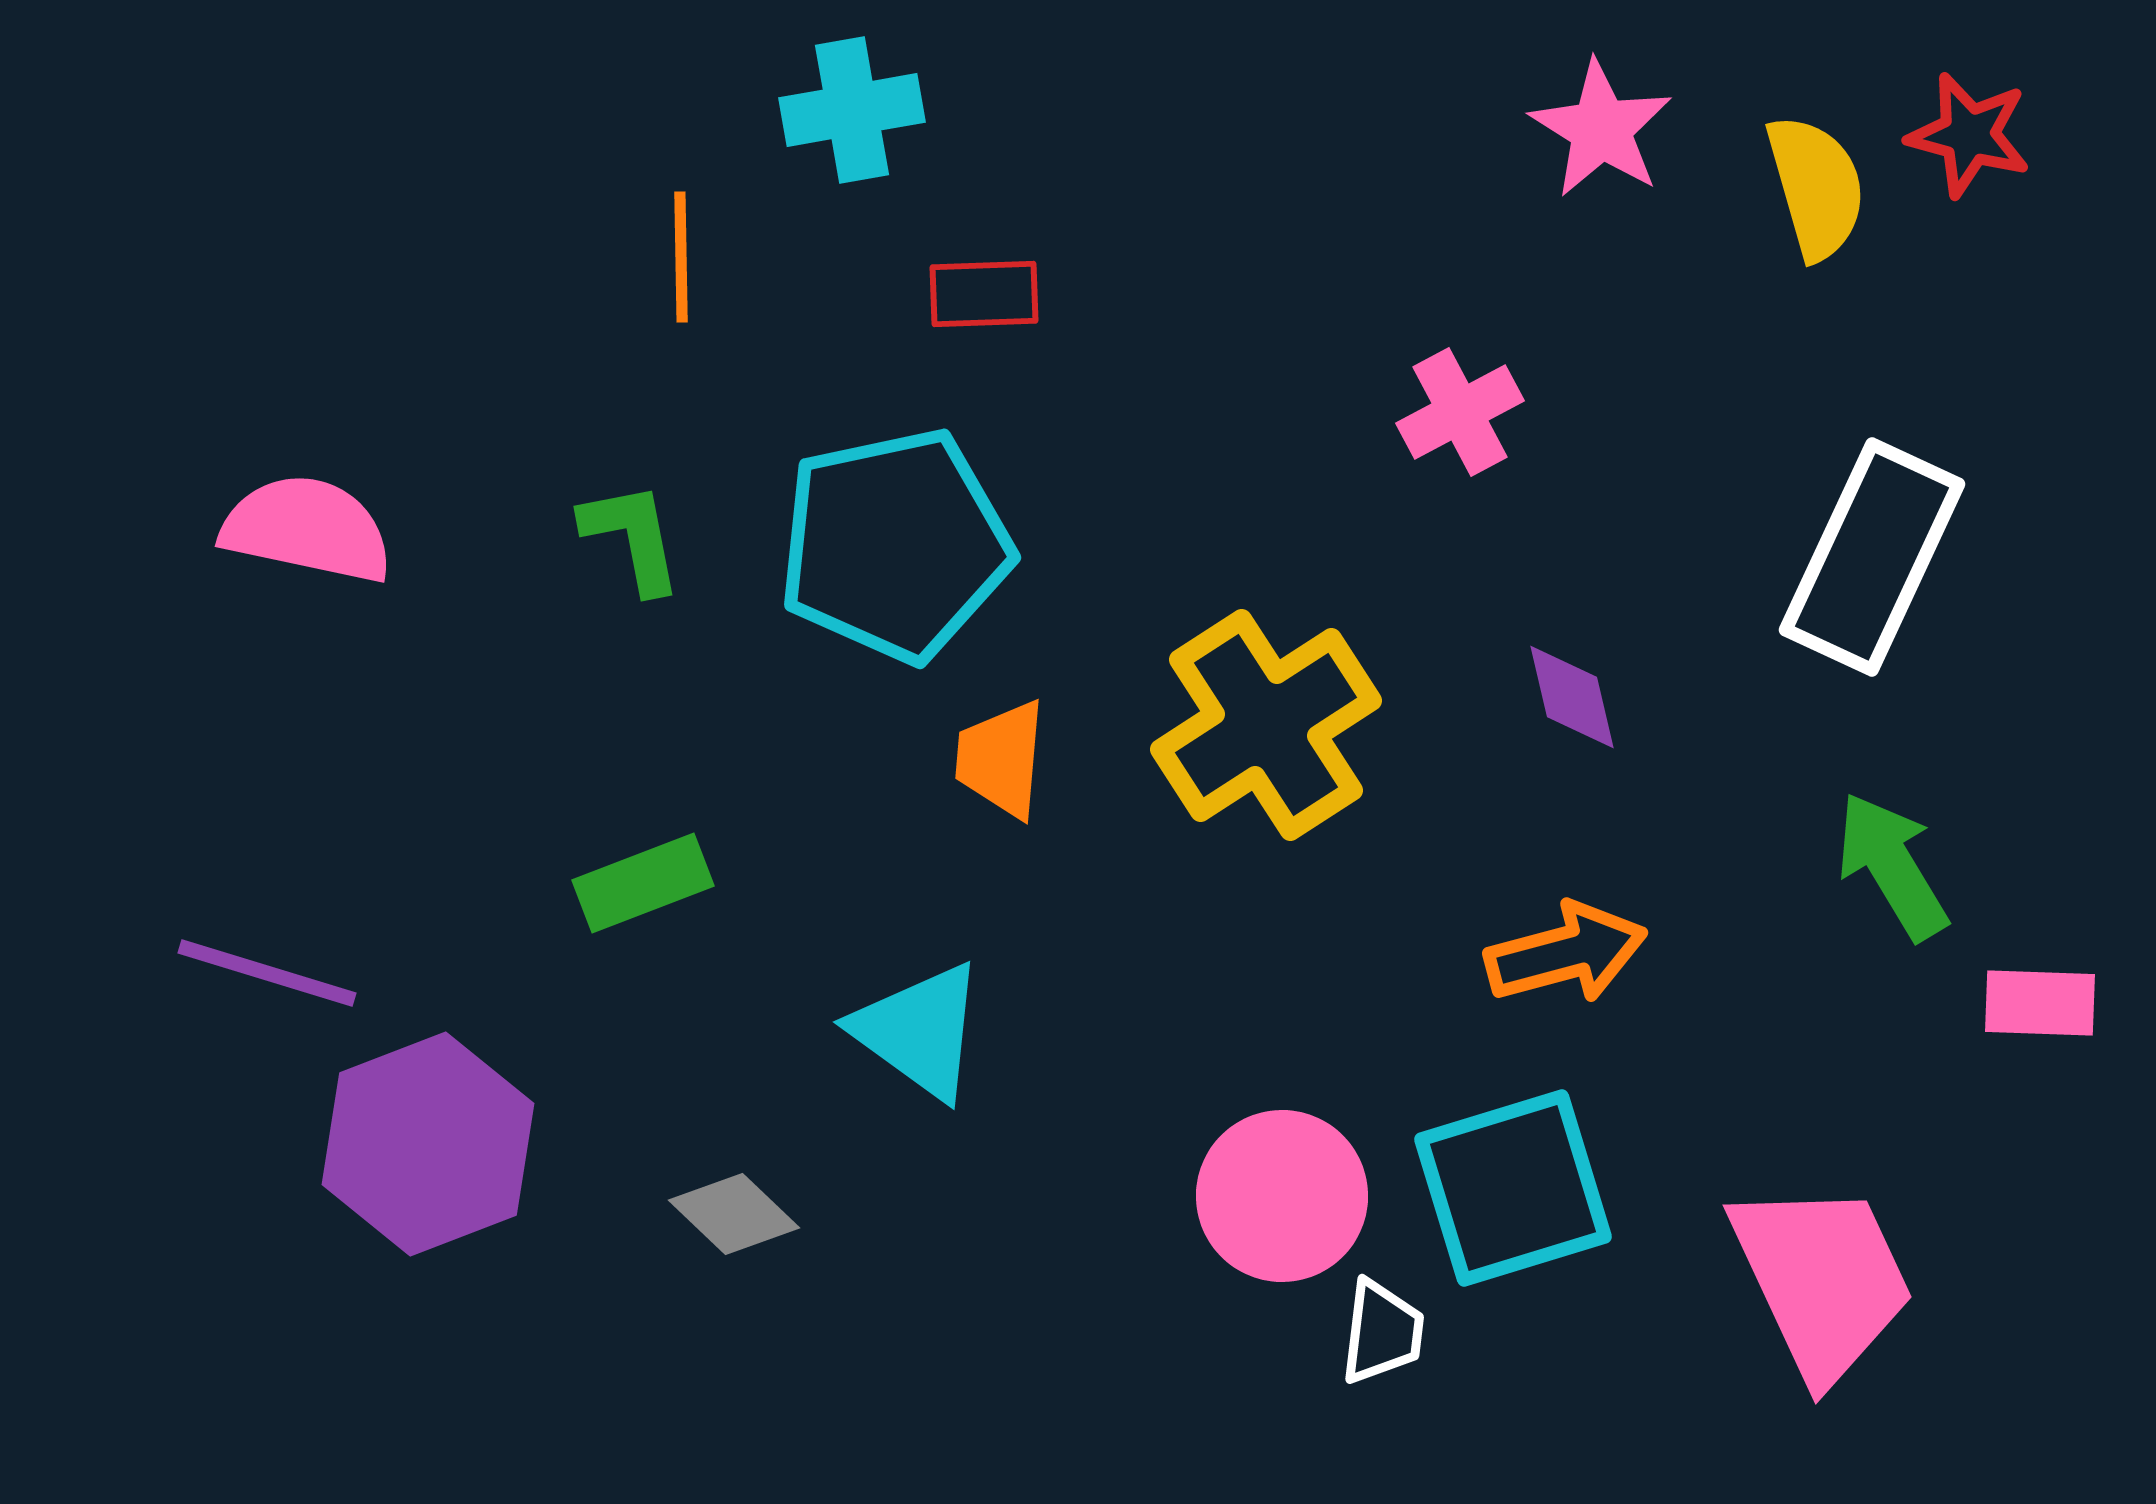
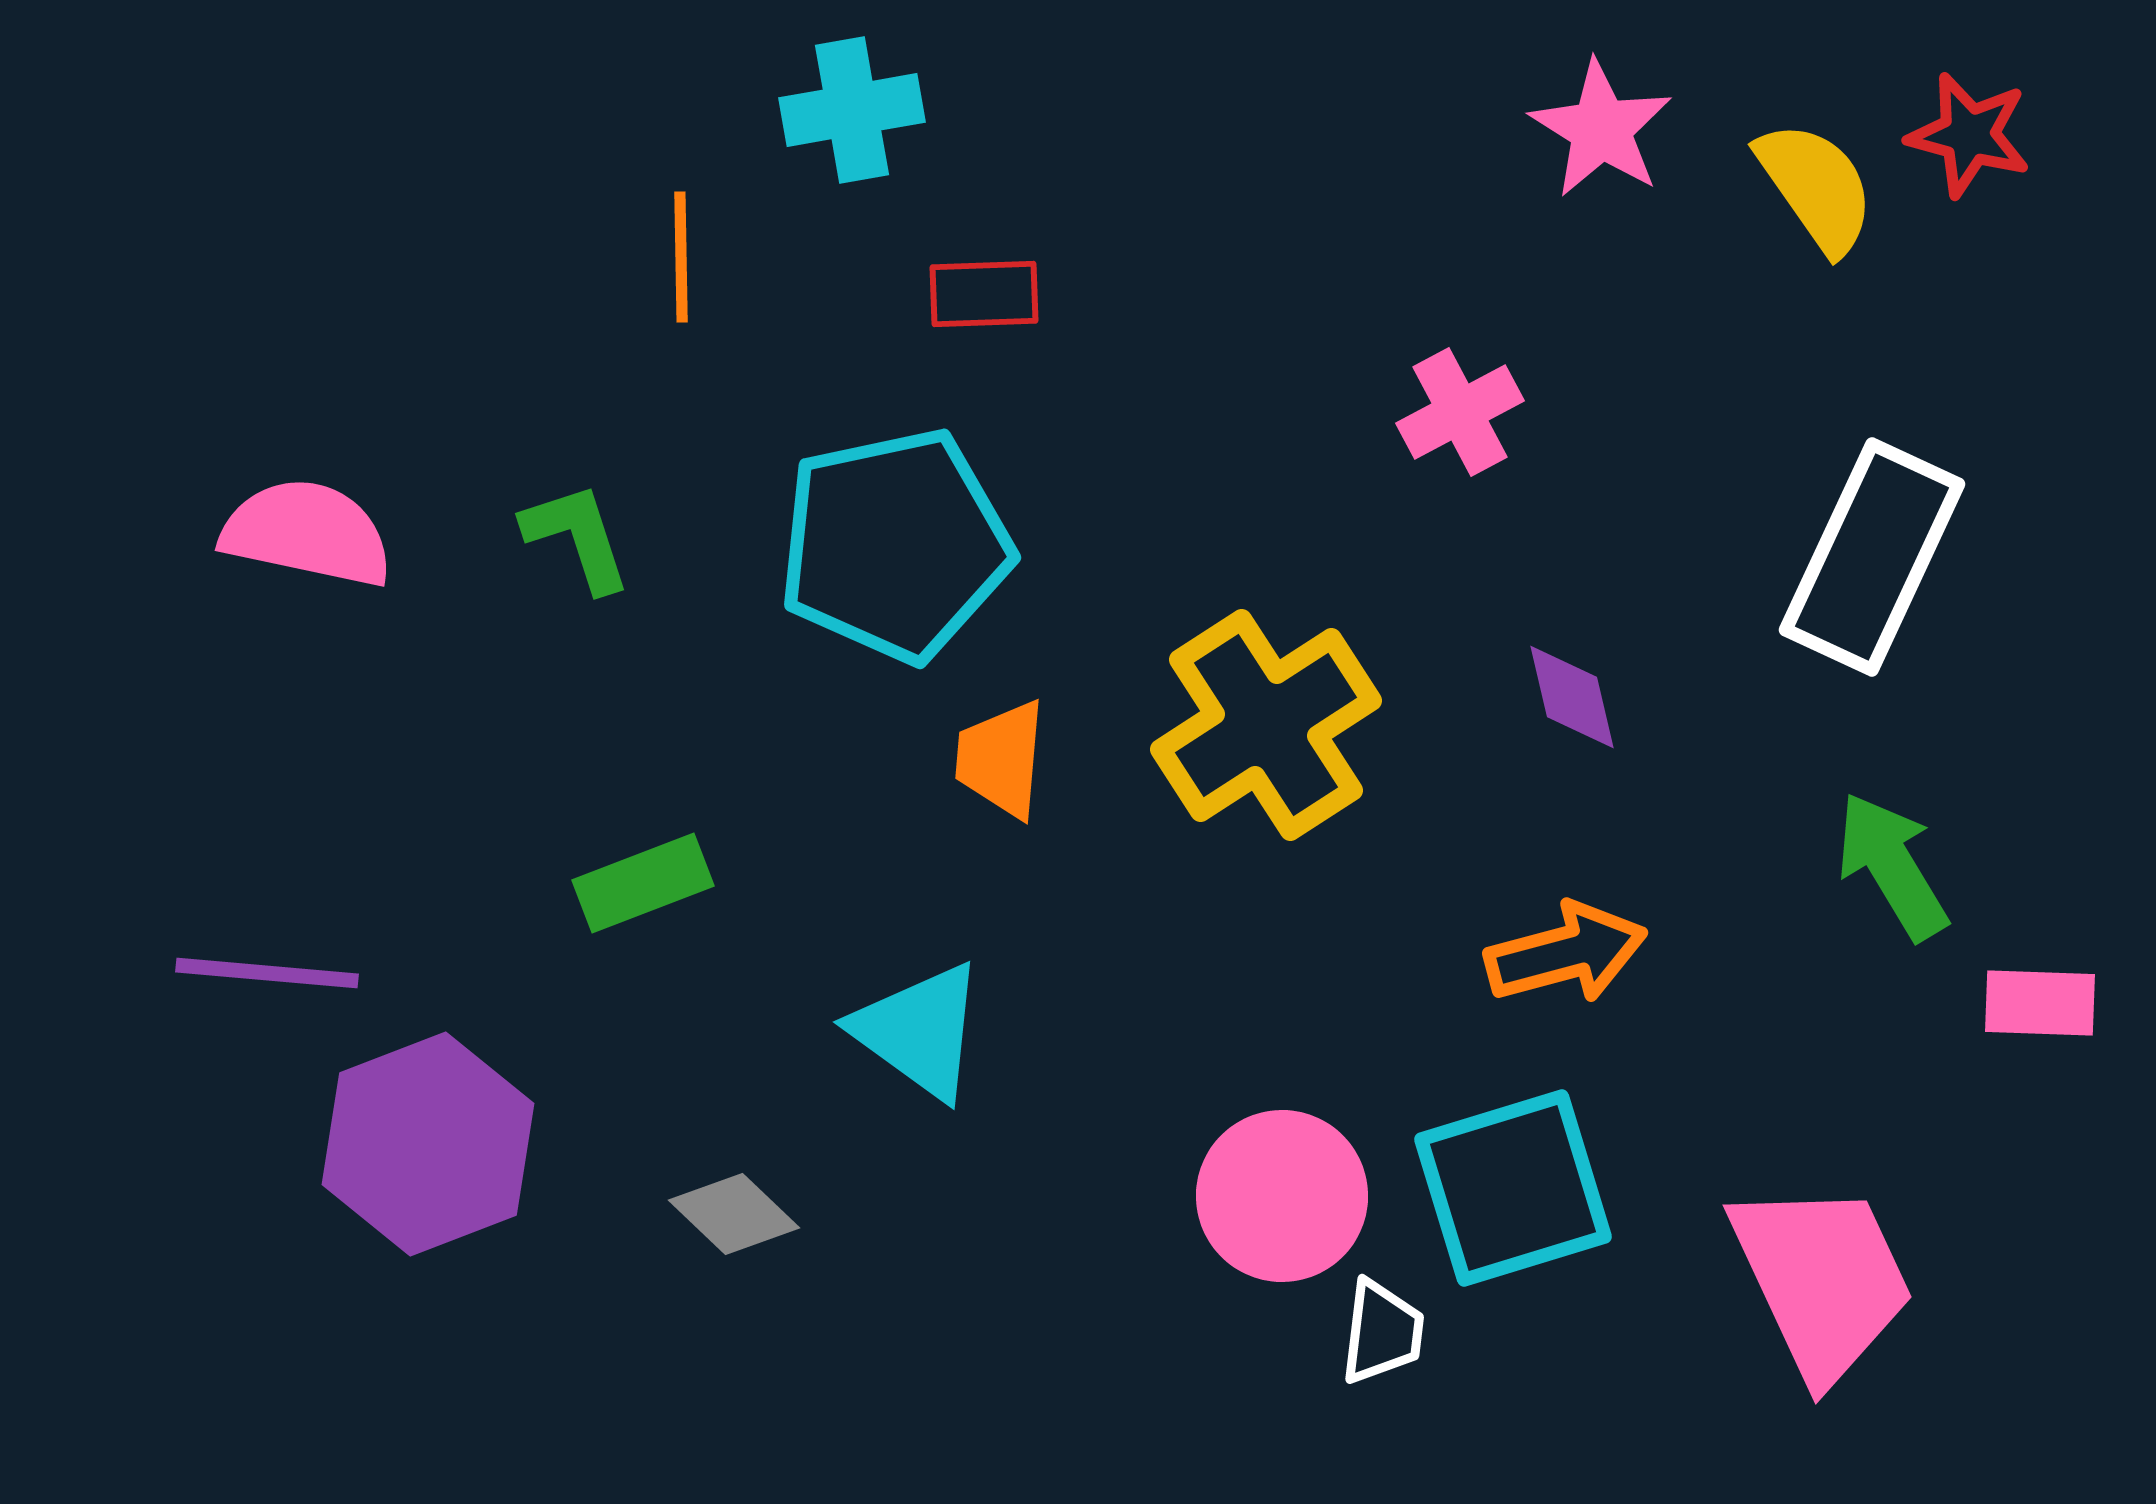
yellow semicircle: rotated 19 degrees counterclockwise
pink semicircle: moved 4 px down
green L-shape: moved 55 px left; rotated 7 degrees counterclockwise
purple line: rotated 12 degrees counterclockwise
